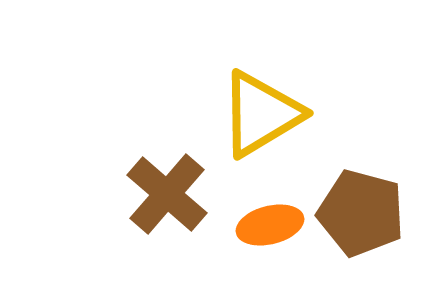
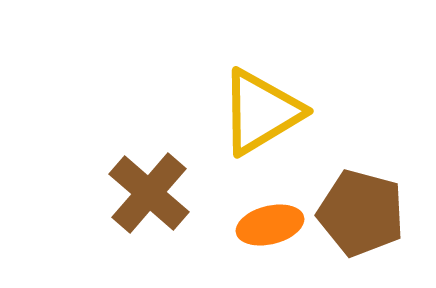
yellow triangle: moved 2 px up
brown cross: moved 18 px left, 1 px up
